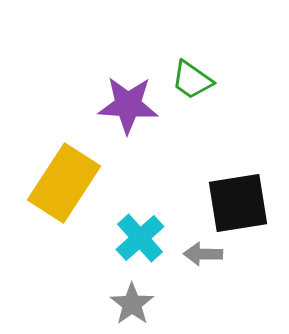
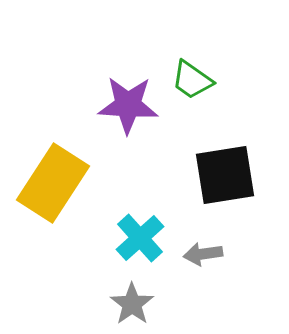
yellow rectangle: moved 11 px left
black square: moved 13 px left, 28 px up
gray arrow: rotated 9 degrees counterclockwise
